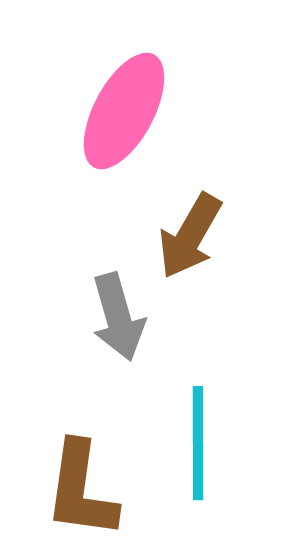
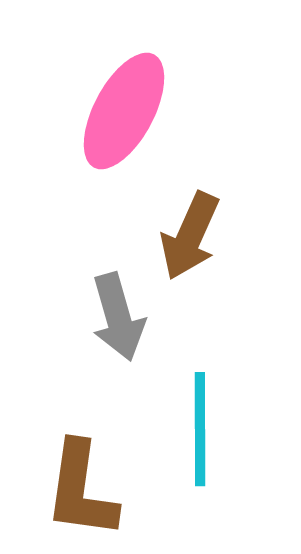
brown arrow: rotated 6 degrees counterclockwise
cyan line: moved 2 px right, 14 px up
